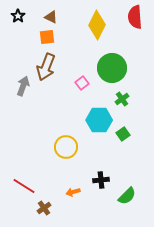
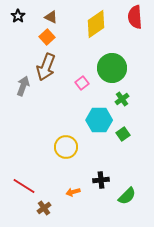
yellow diamond: moved 1 px left, 1 px up; rotated 28 degrees clockwise
orange square: rotated 35 degrees counterclockwise
